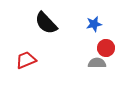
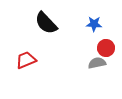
blue star: rotated 14 degrees clockwise
gray semicircle: rotated 12 degrees counterclockwise
